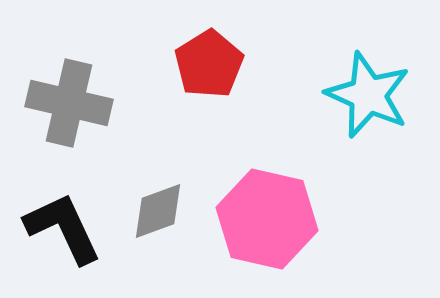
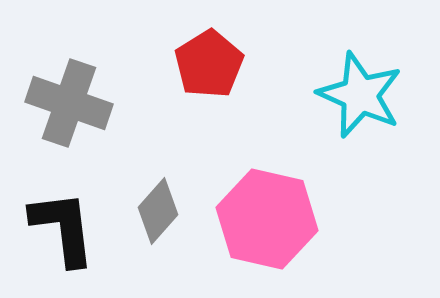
cyan star: moved 8 px left
gray cross: rotated 6 degrees clockwise
gray diamond: rotated 28 degrees counterclockwise
black L-shape: rotated 18 degrees clockwise
